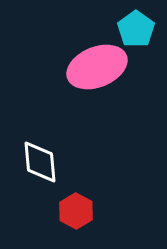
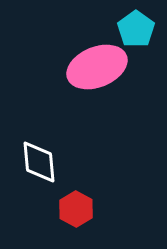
white diamond: moved 1 px left
red hexagon: moved 2 px up
